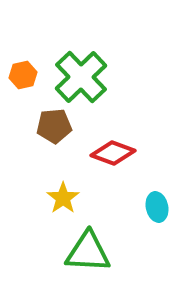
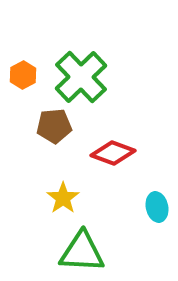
orange hexagon: rotated 16 degrees counterclockwise
green triangle: moved 6 px left
